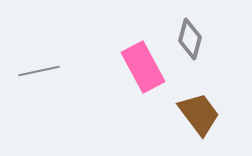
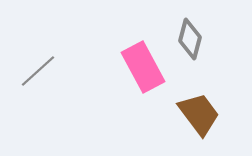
gray line: moved 1 px left; rotated 30 degrees counterclockwise
